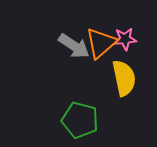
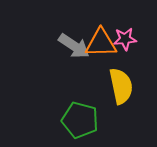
orange triangle: rotated 40 degrees clockwise
yellow semicircle: moved 3 px left, 8 px down
